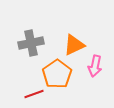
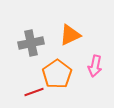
orange triangle: moved 4 px left, 10 px up
red line: moved 2 px up
